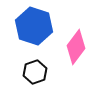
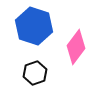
black hexagon: moved 1 px down
